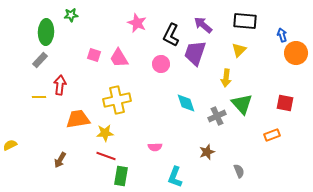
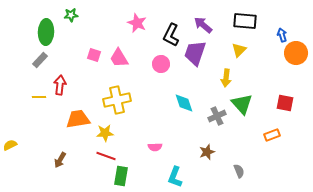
cyan diamond: moved 2 px left
